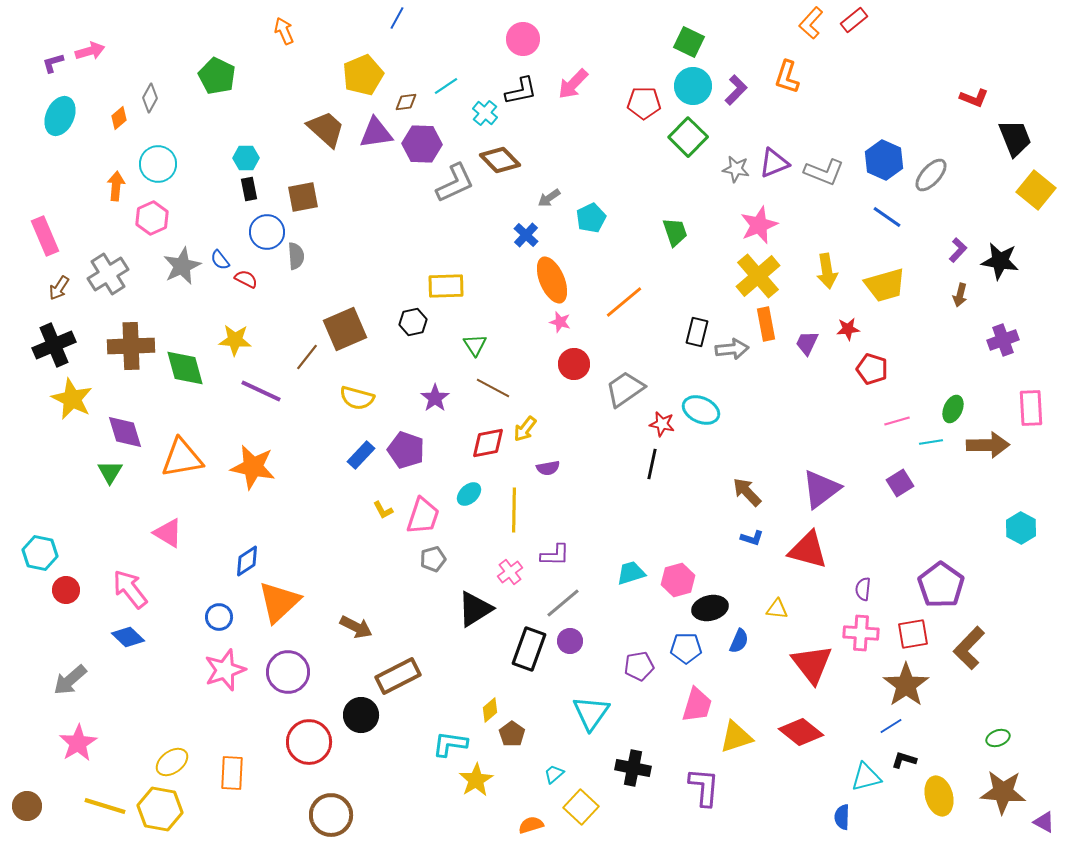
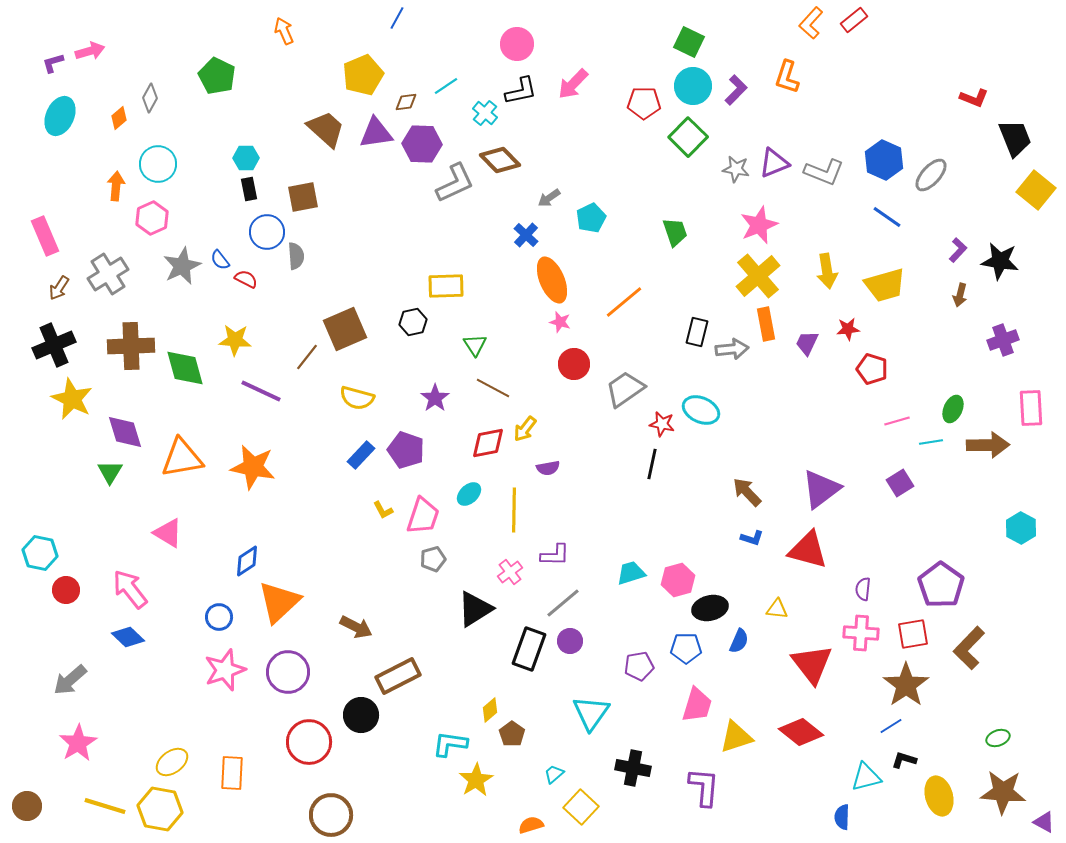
pink circle at (523, 39): moved 6 px left, 5 px down
